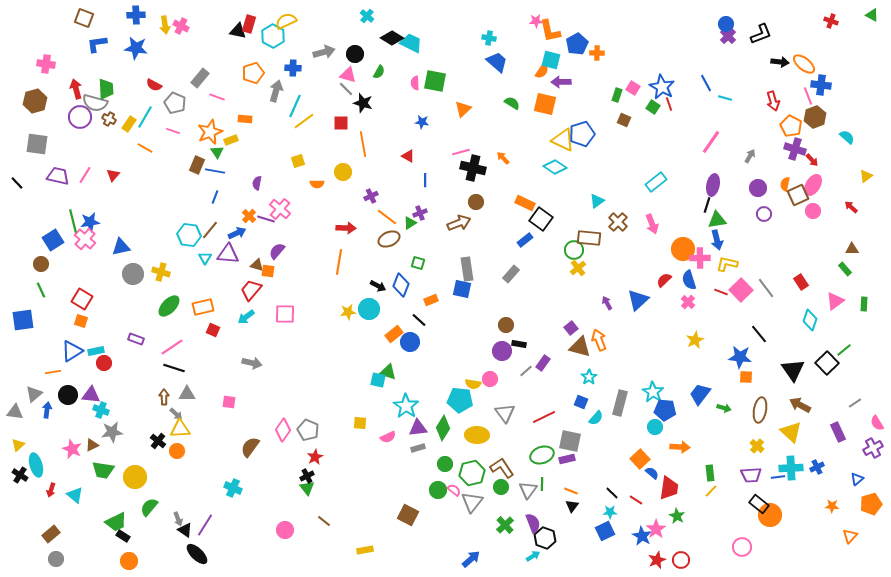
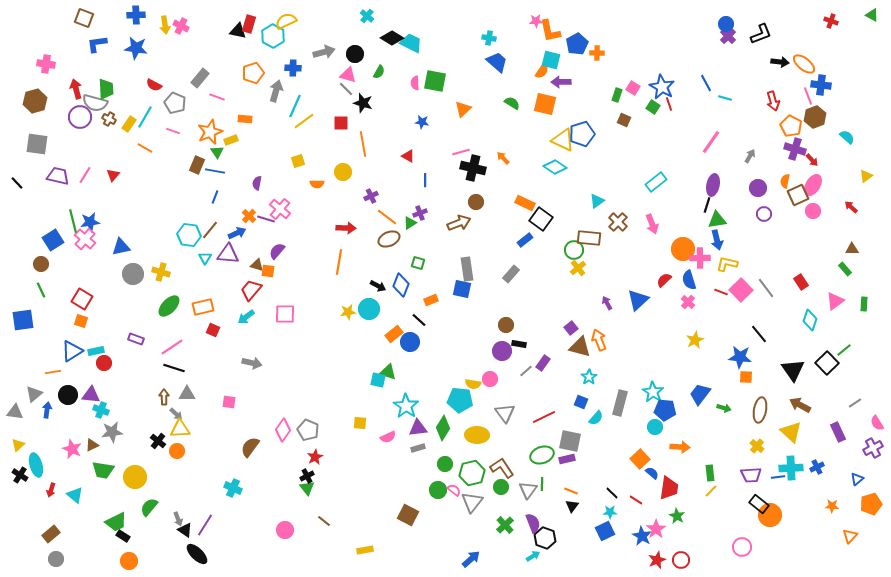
orange semicircle at (785, 184): moved 3 px up
